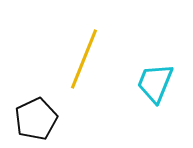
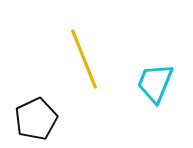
yellow line: rotated 44 degrees counterclockwise
